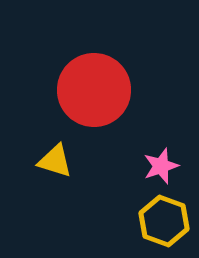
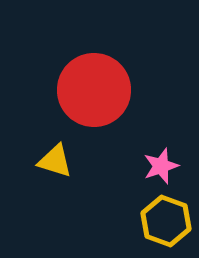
yellow hexagon: moved 2 px right
